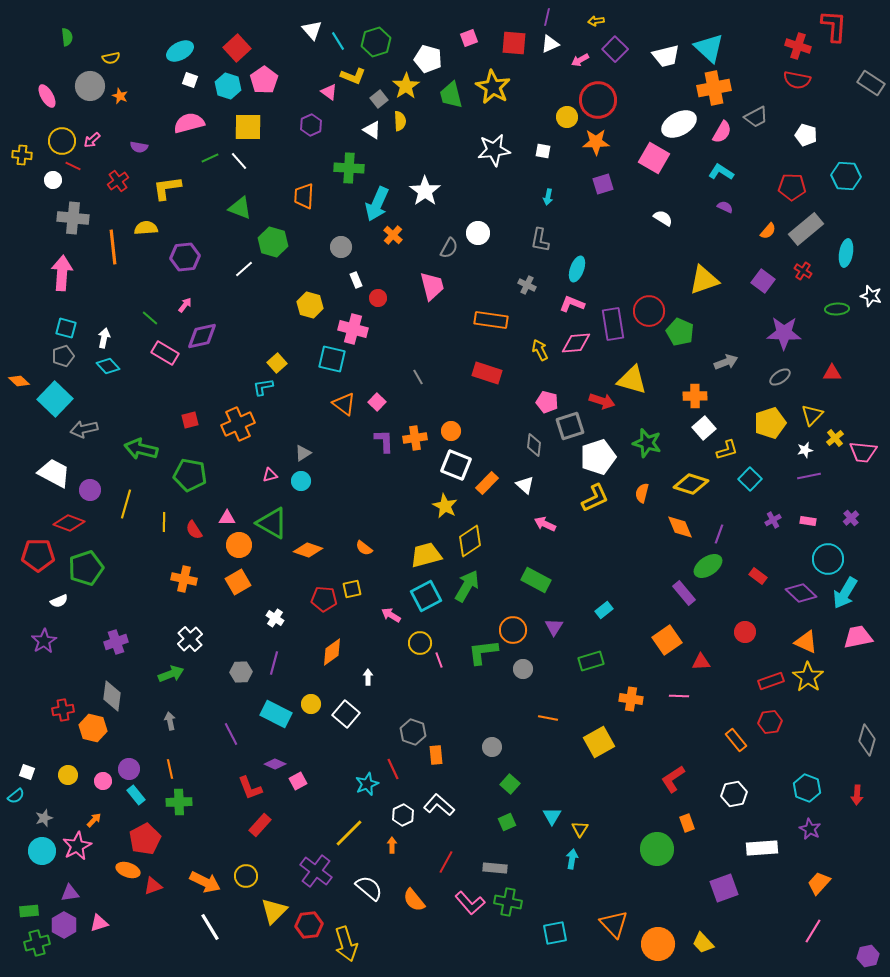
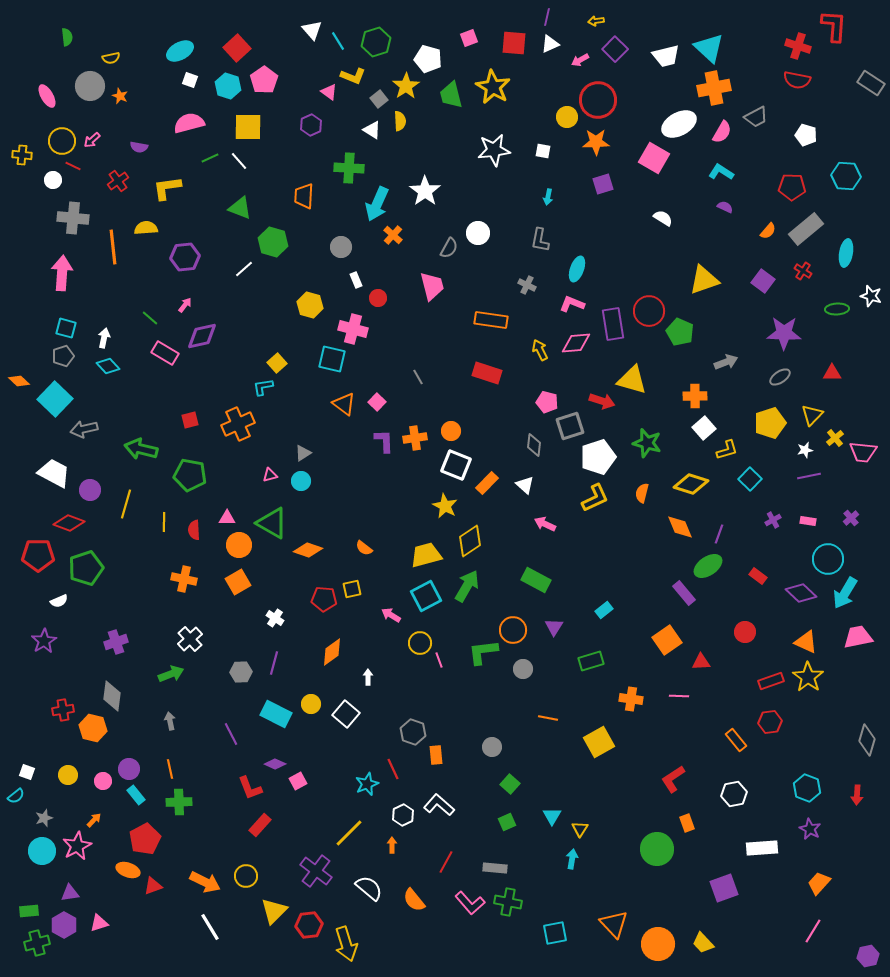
red semicircle at (194, 530): rotated 30 degrees clockwise
